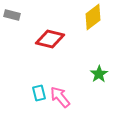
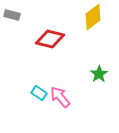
cyan rectangle: rotated 42 degrees counterclockwise
